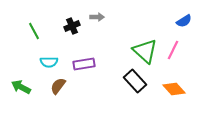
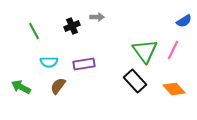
green triangle: rotated 12 degrees clockwise
